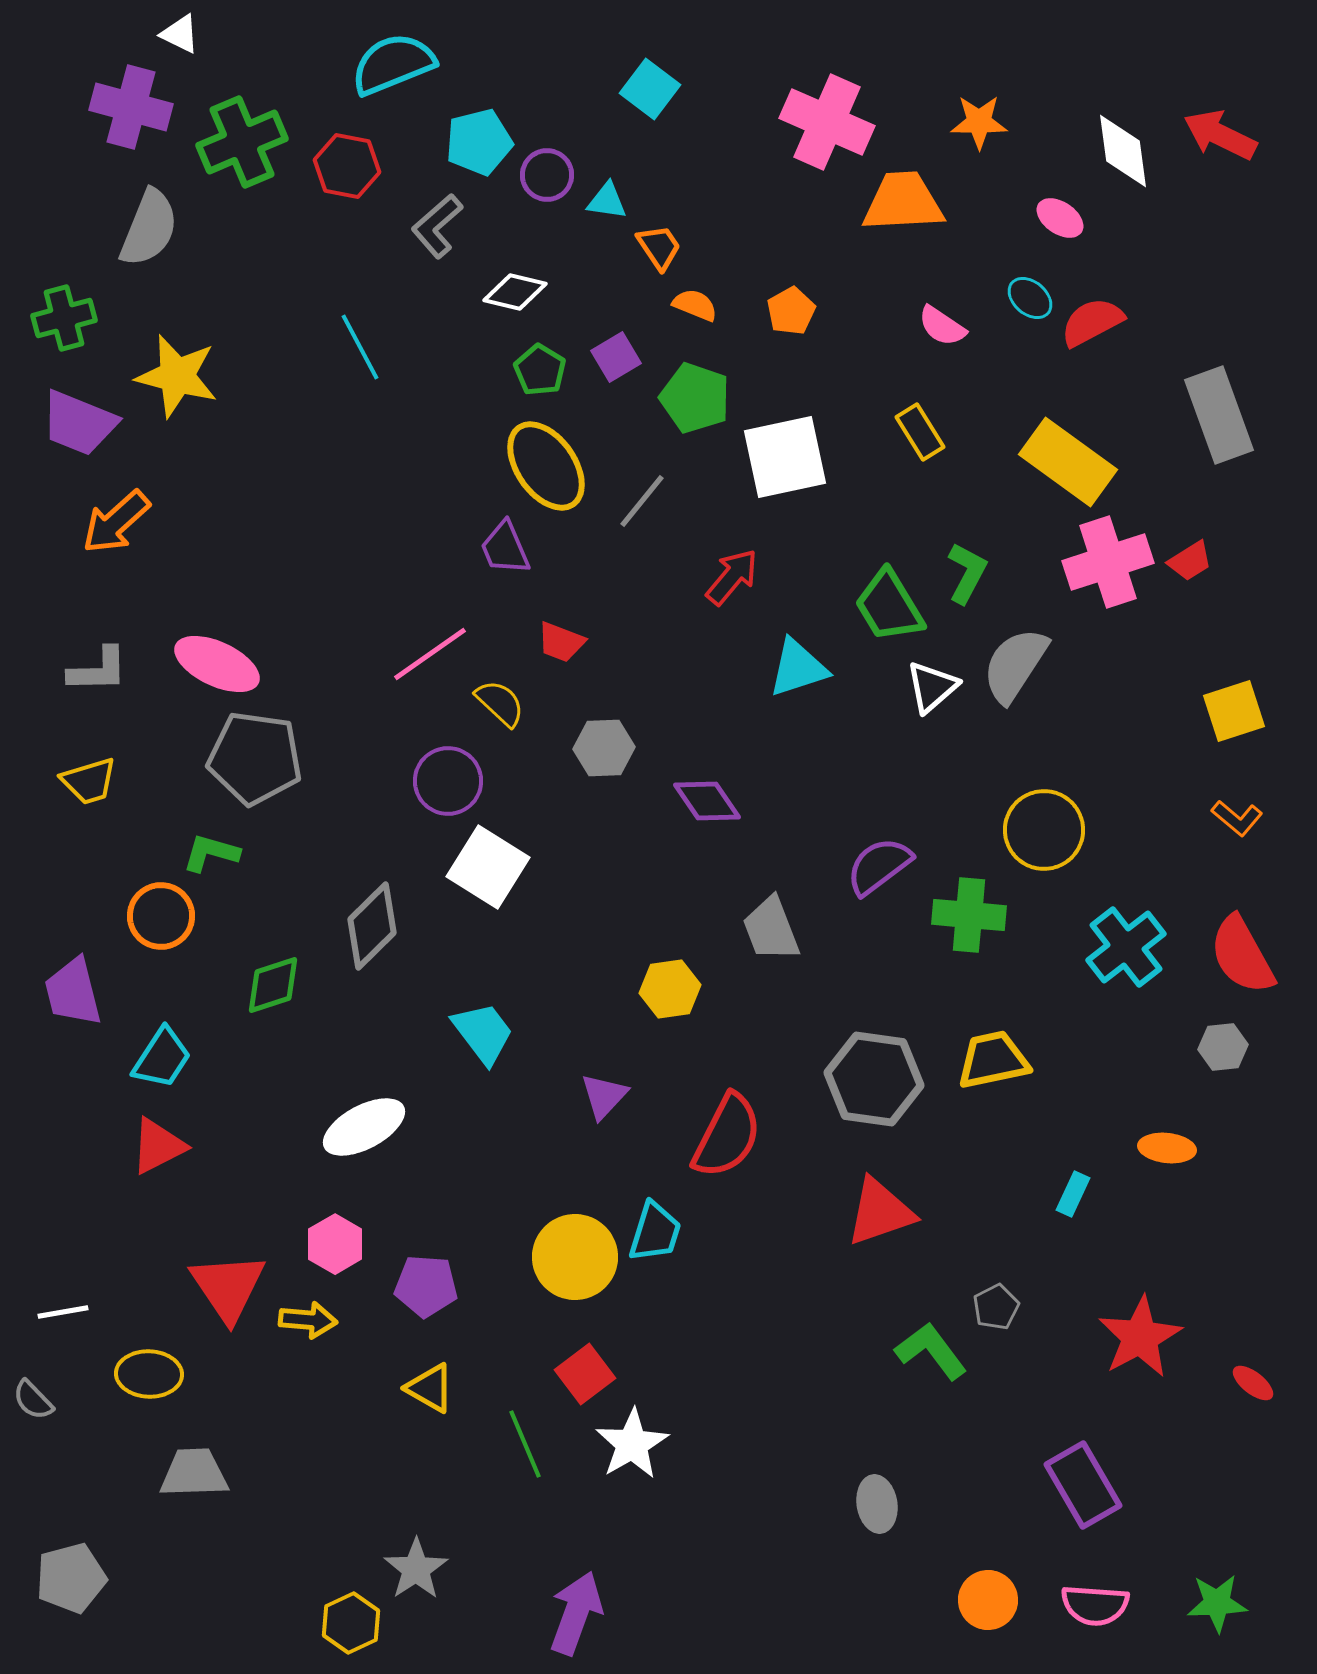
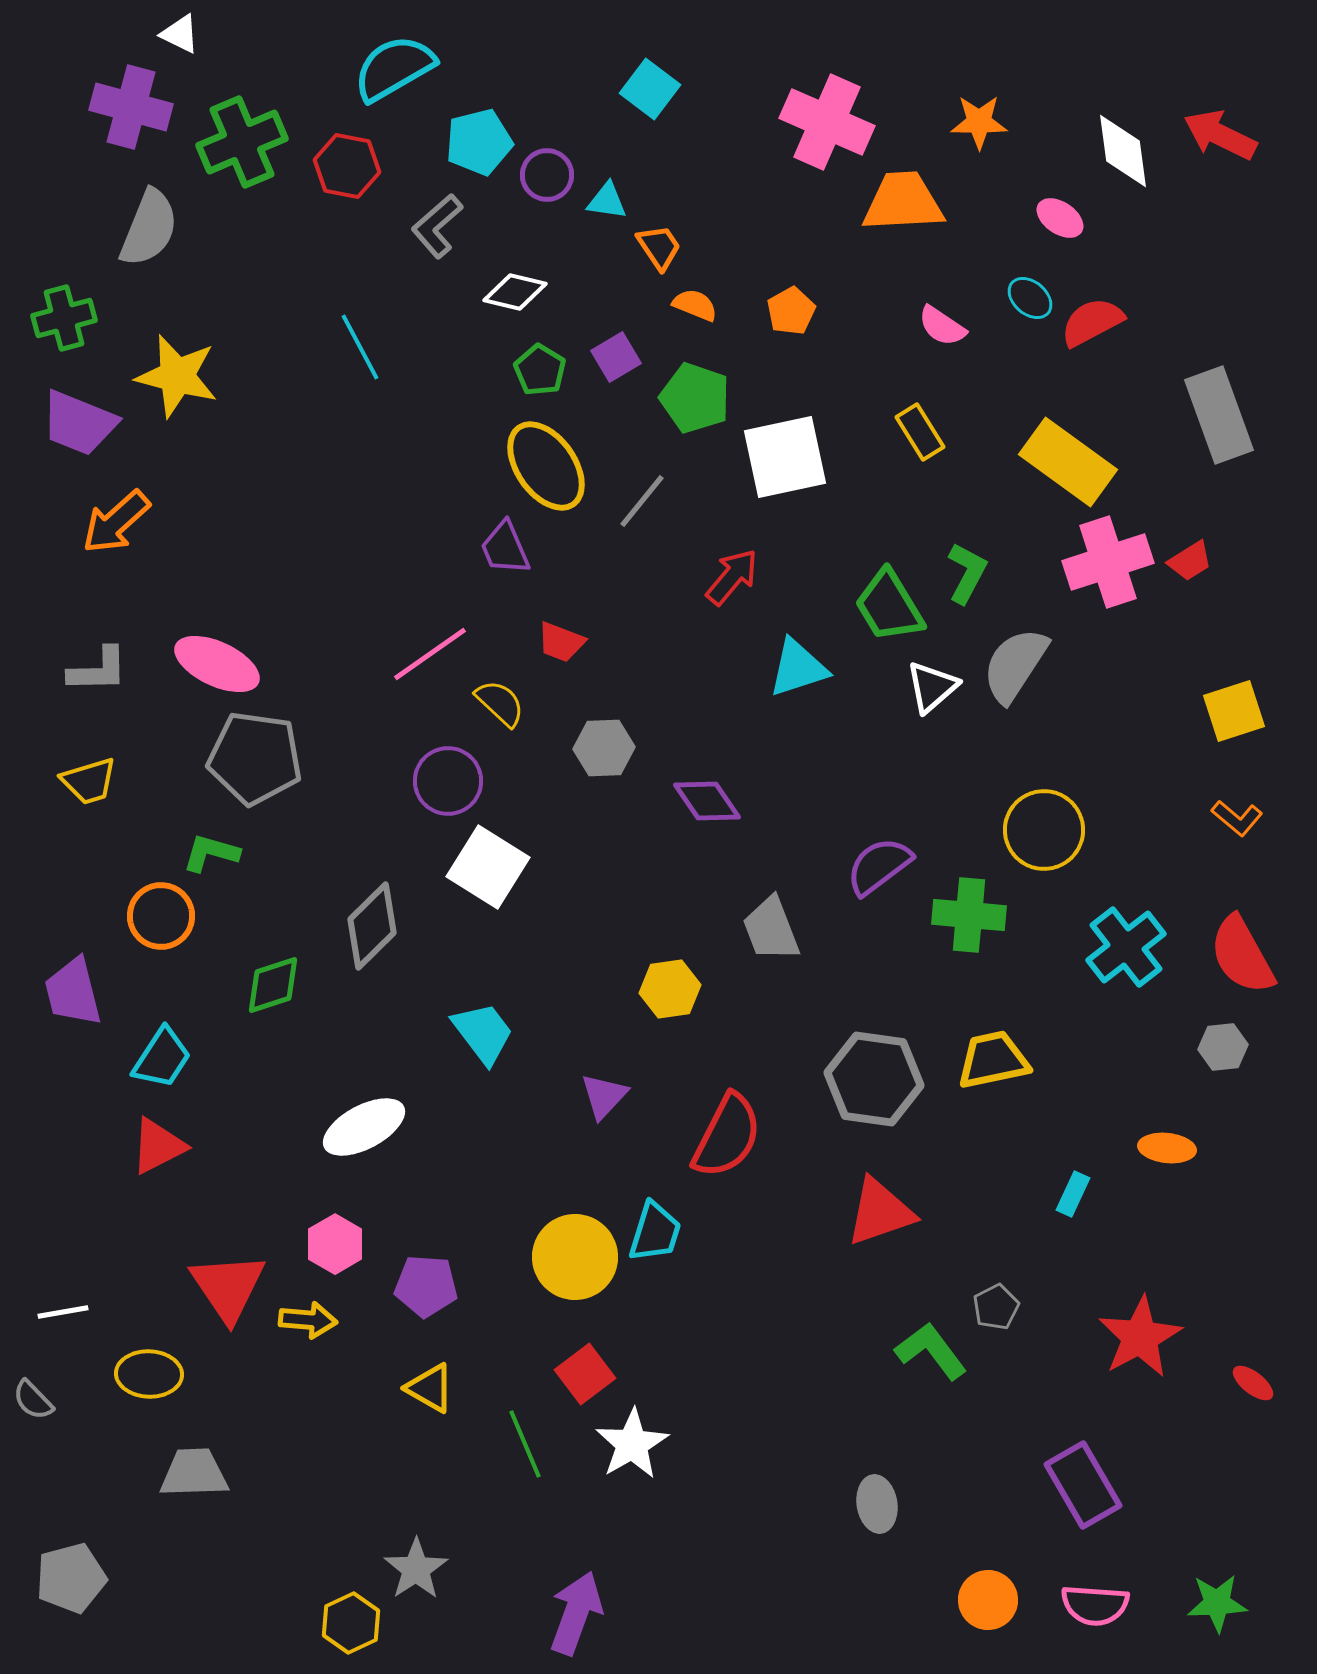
cyan semicircle at (393, 64): moved 1 px right, 4 px down; rotated 8 degrees counterclockwise
